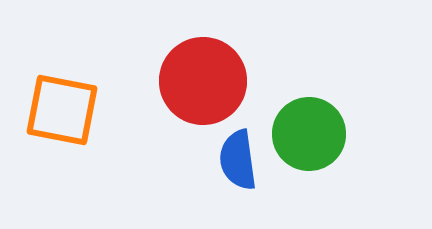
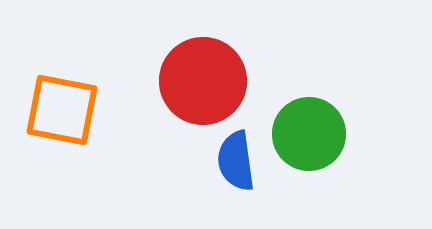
blue semicircle: moved 2 px left, 1 px down
